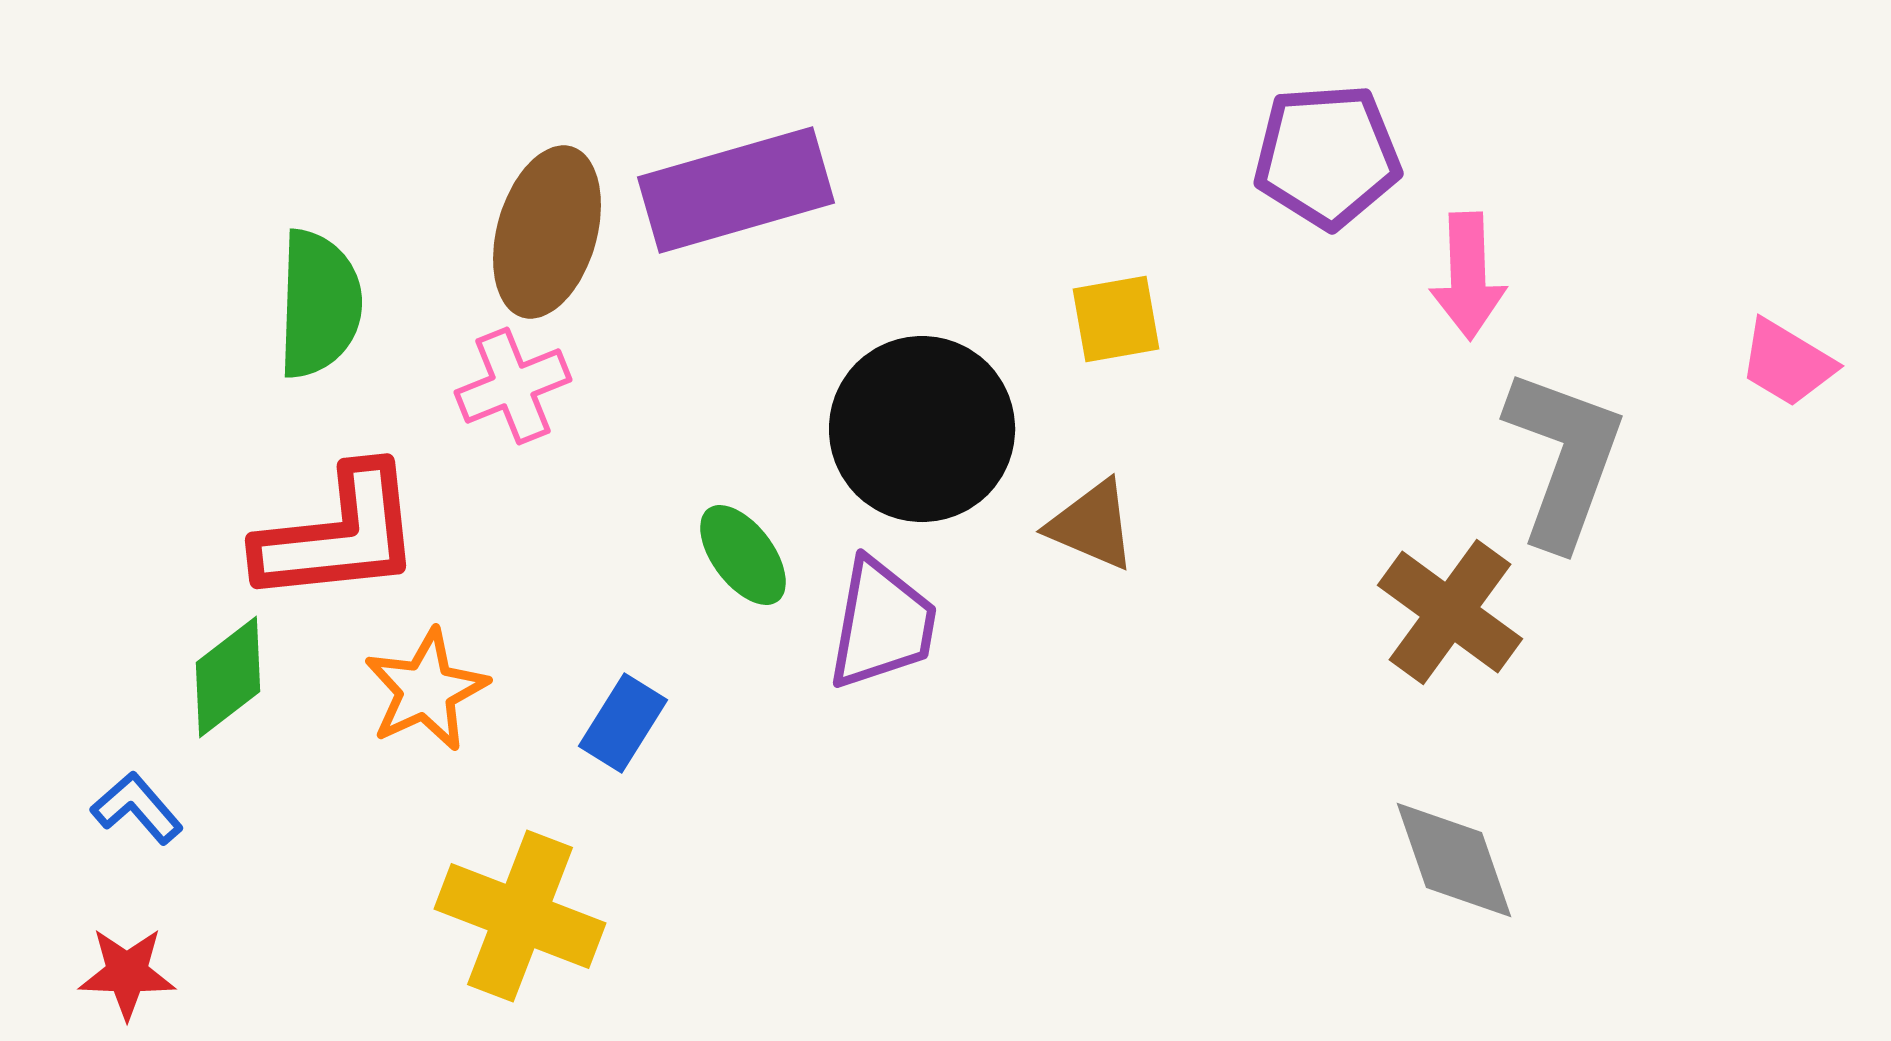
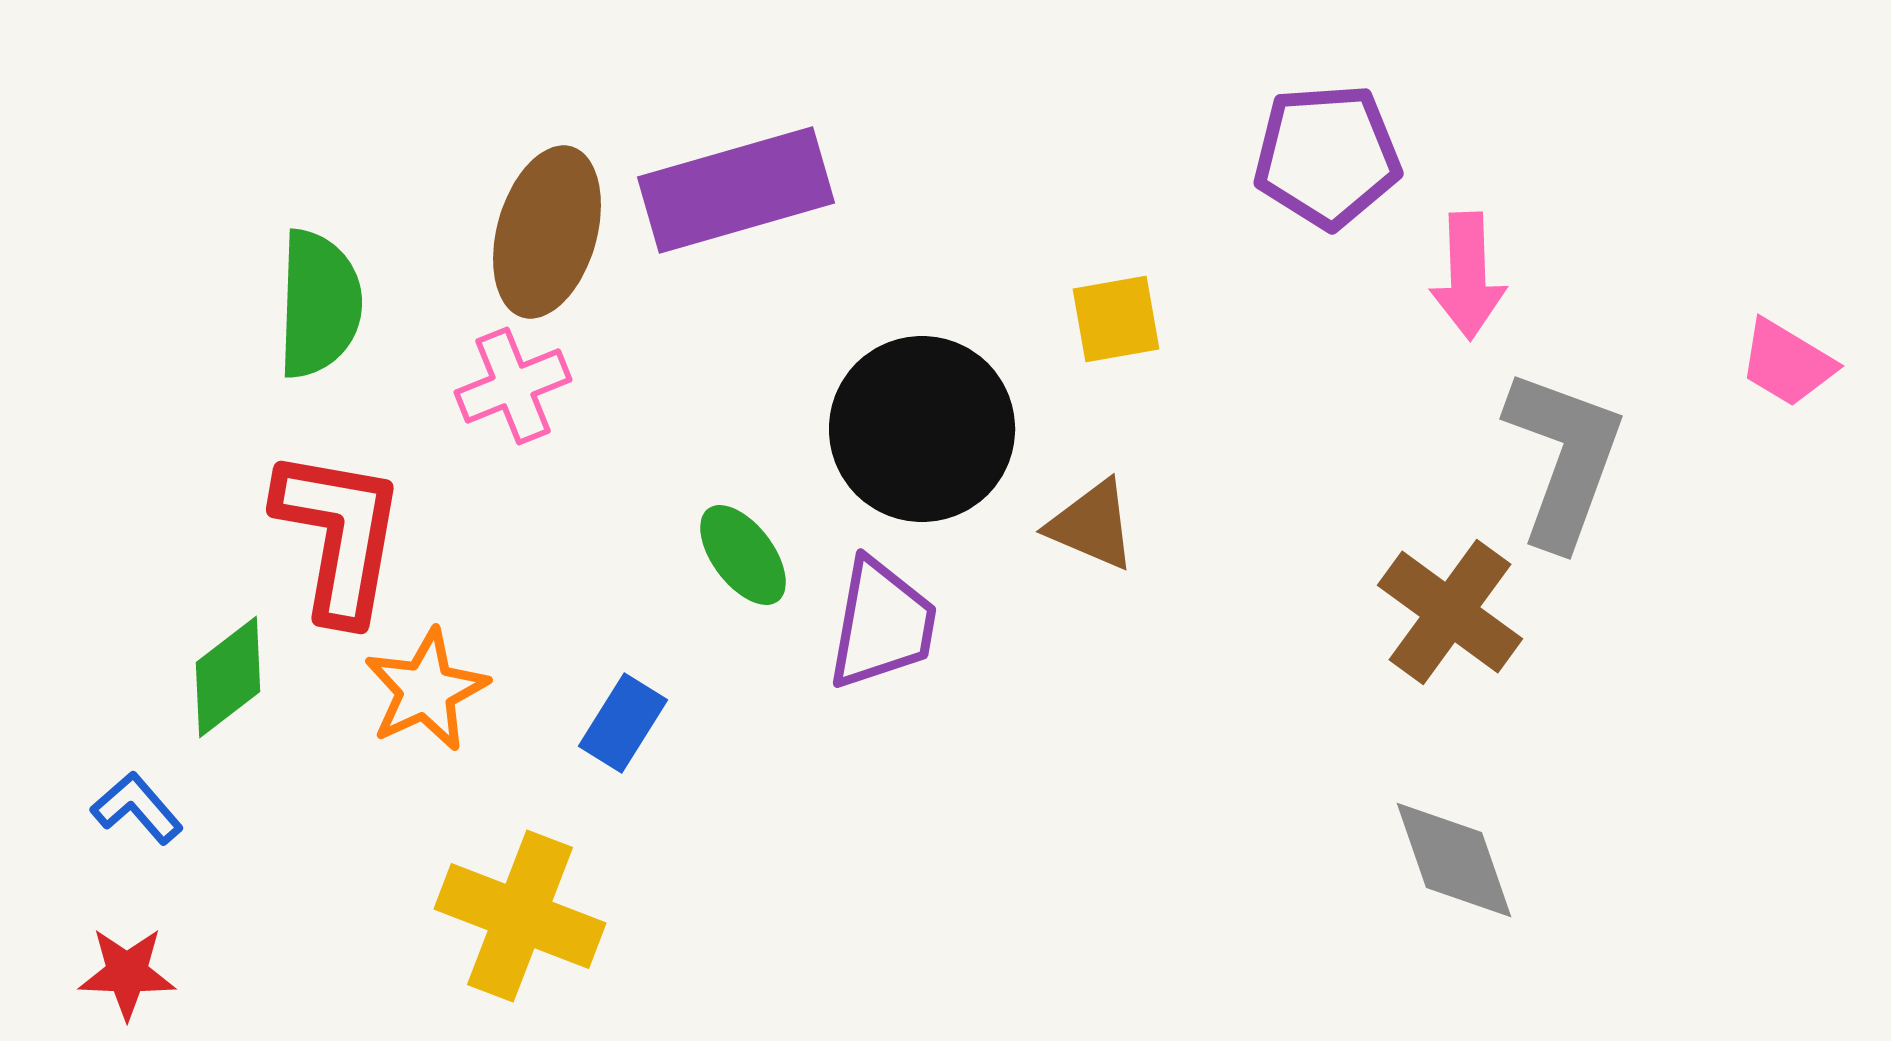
red L-shape: rotated 74 degrees counterclockwise
